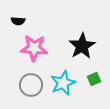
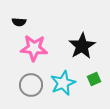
black semicircle: moved 1 px right, 1 px down
